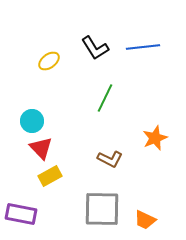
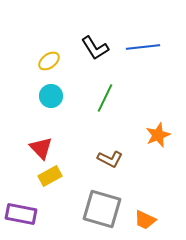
cyan circle: moved 19 px right, 25 px up
orange star: moved 3 px right, 3 px up
gray square: rotated 15 degrees clockwise
